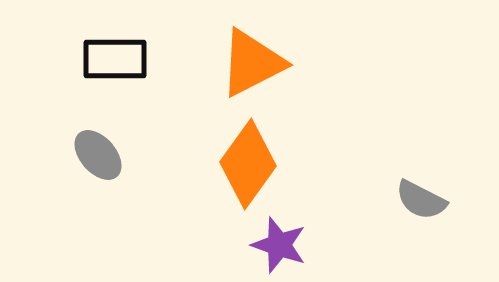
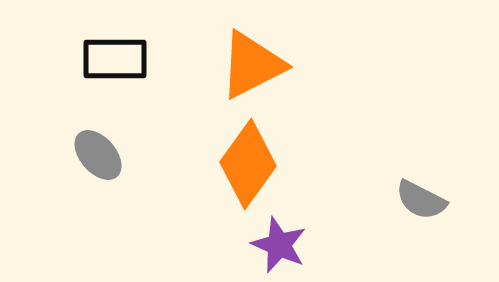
orange triangle: moved 2 px down
purple star: rotated 4 degrees clockwise
